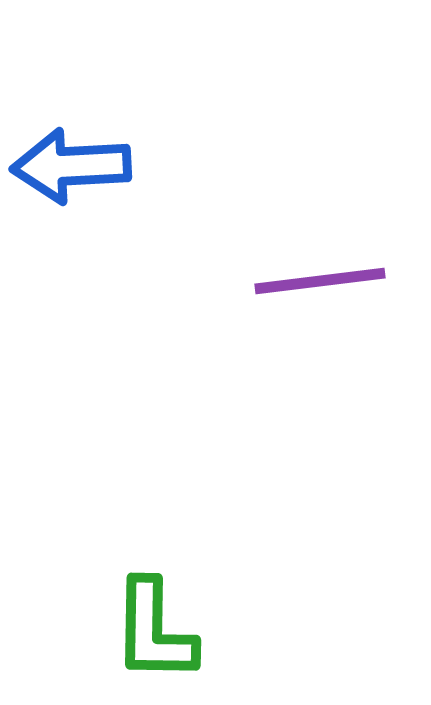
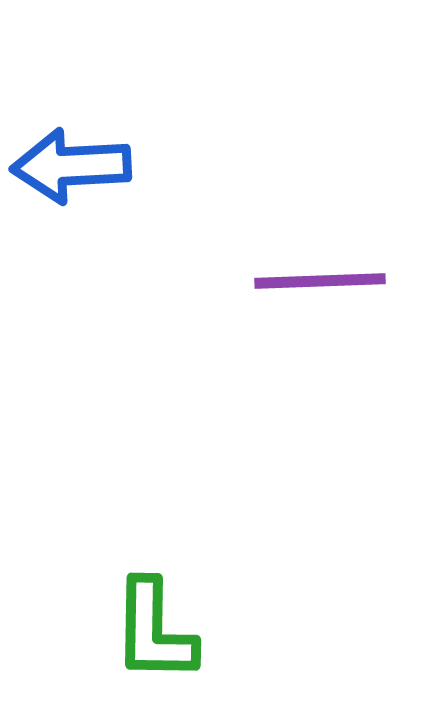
purple line: rotated 5 degrees clockwise
